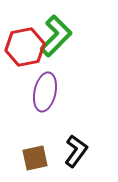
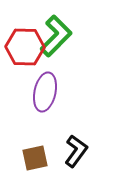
red hexagon: rotated 12 degrees clockwise
